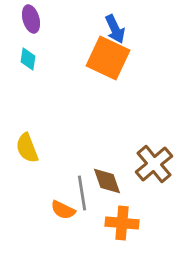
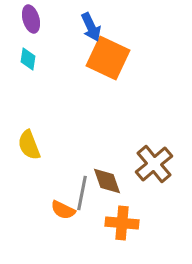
blue arrow: moved 24 px left, 2 px up
yellow semicircle: moved 2 px right, 3 px up
gray line: rotated 20 degrees clockwise
